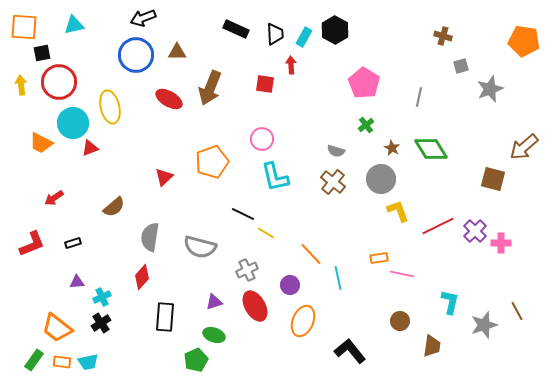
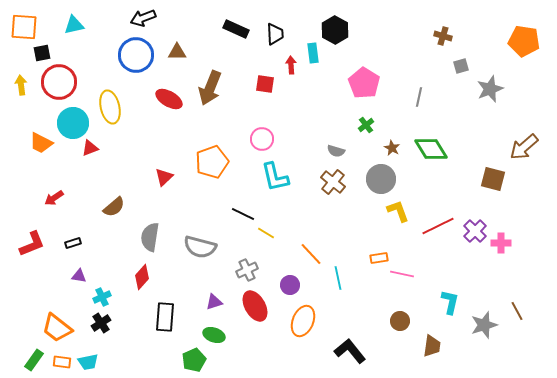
cyan rectangle at (304, 37): moved 9 px right, 16 px down; rotated 36 degrees counterclockwise
purple triangle at (77, 282): moved 2 px right, 6 px up; rotated 14 degrees clockwise
green pentagon at (196, 360): moved 2 px left
